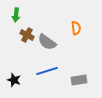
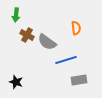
blue line: moved 19 px right, 11 px up
black star: moved 2 px right, 2 px down
